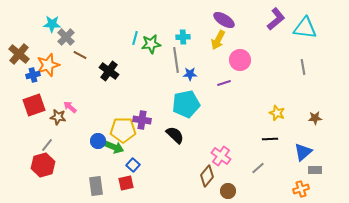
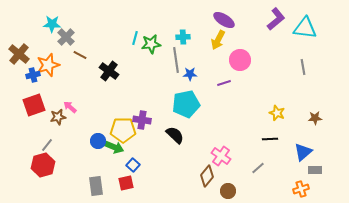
brown star at (58, 117): rotated 21 degrees counterclockwise
